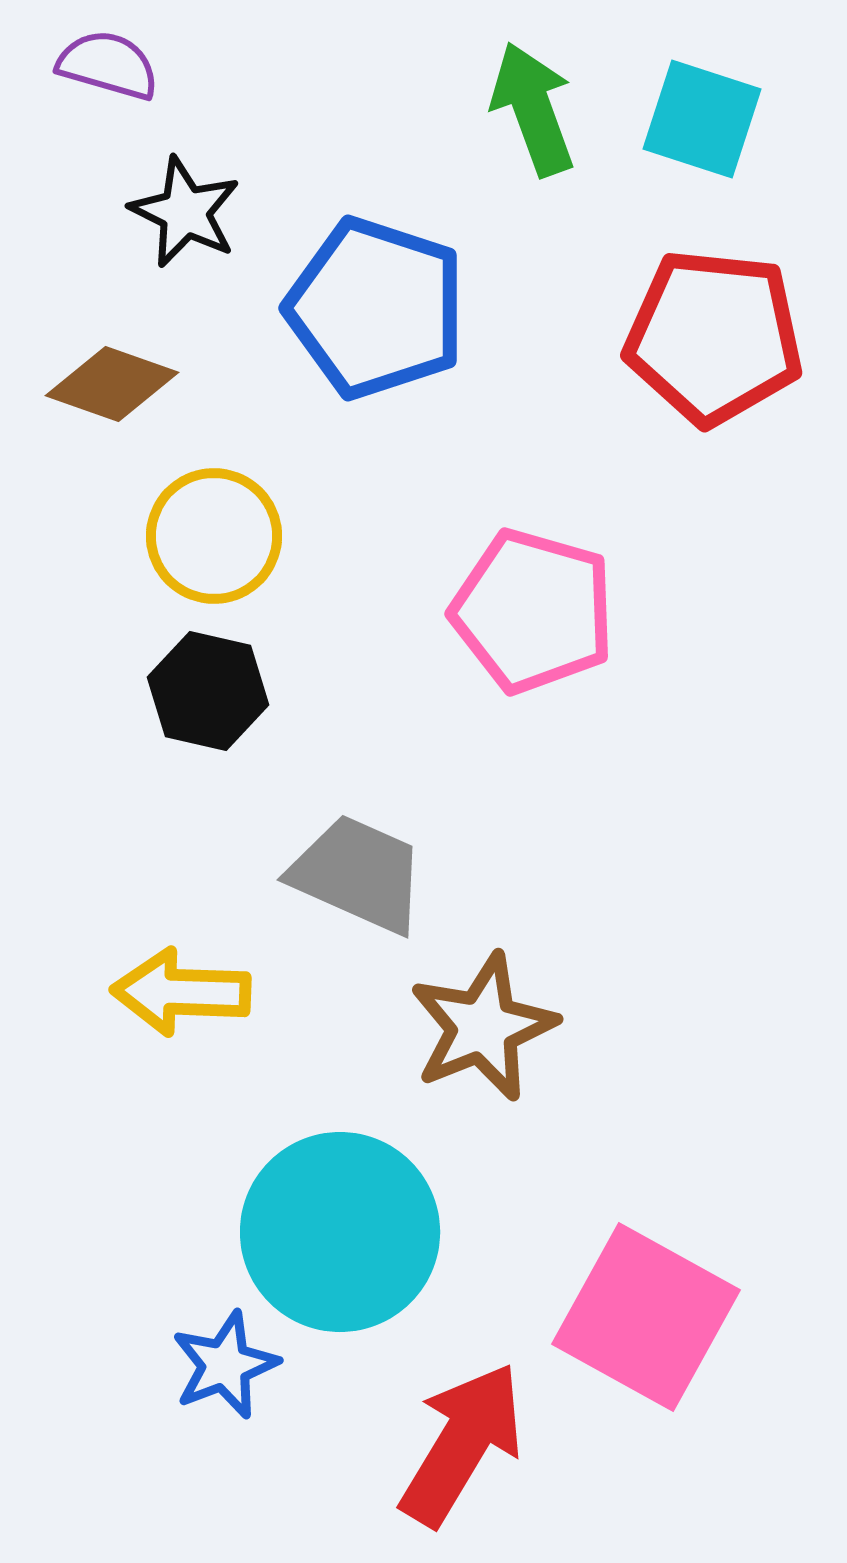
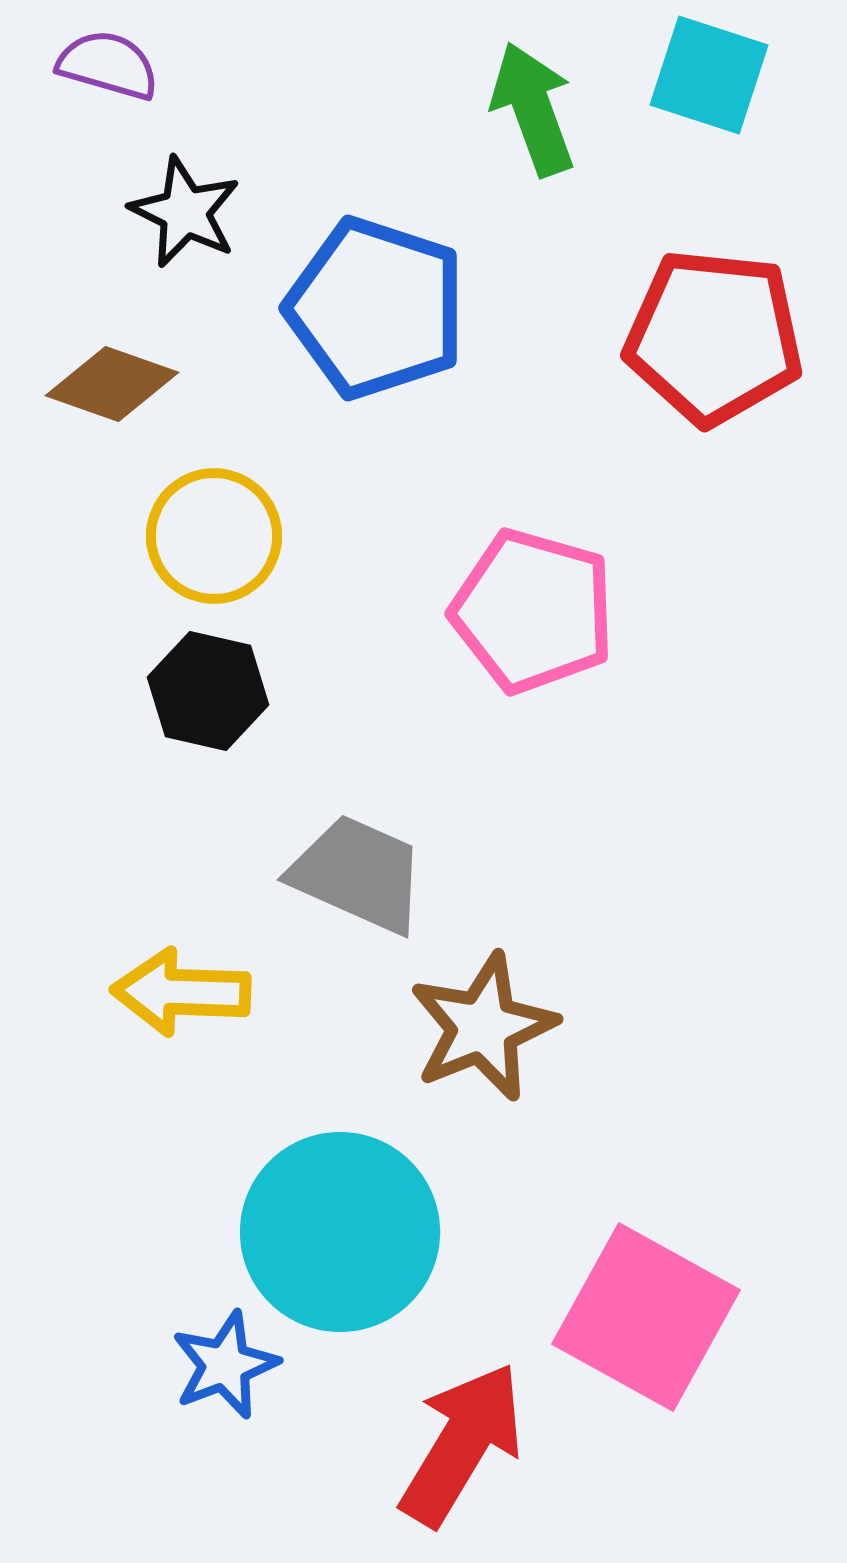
cyan square: moved 7 px right, 44 px up
